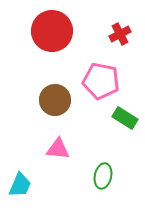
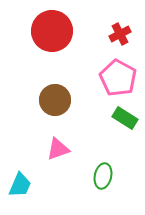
pink pentagon: moved 17 px right, 3 px up; rotated 18 degrees clockwise
pink triangle: rotated 25 degrees counterclockwise
